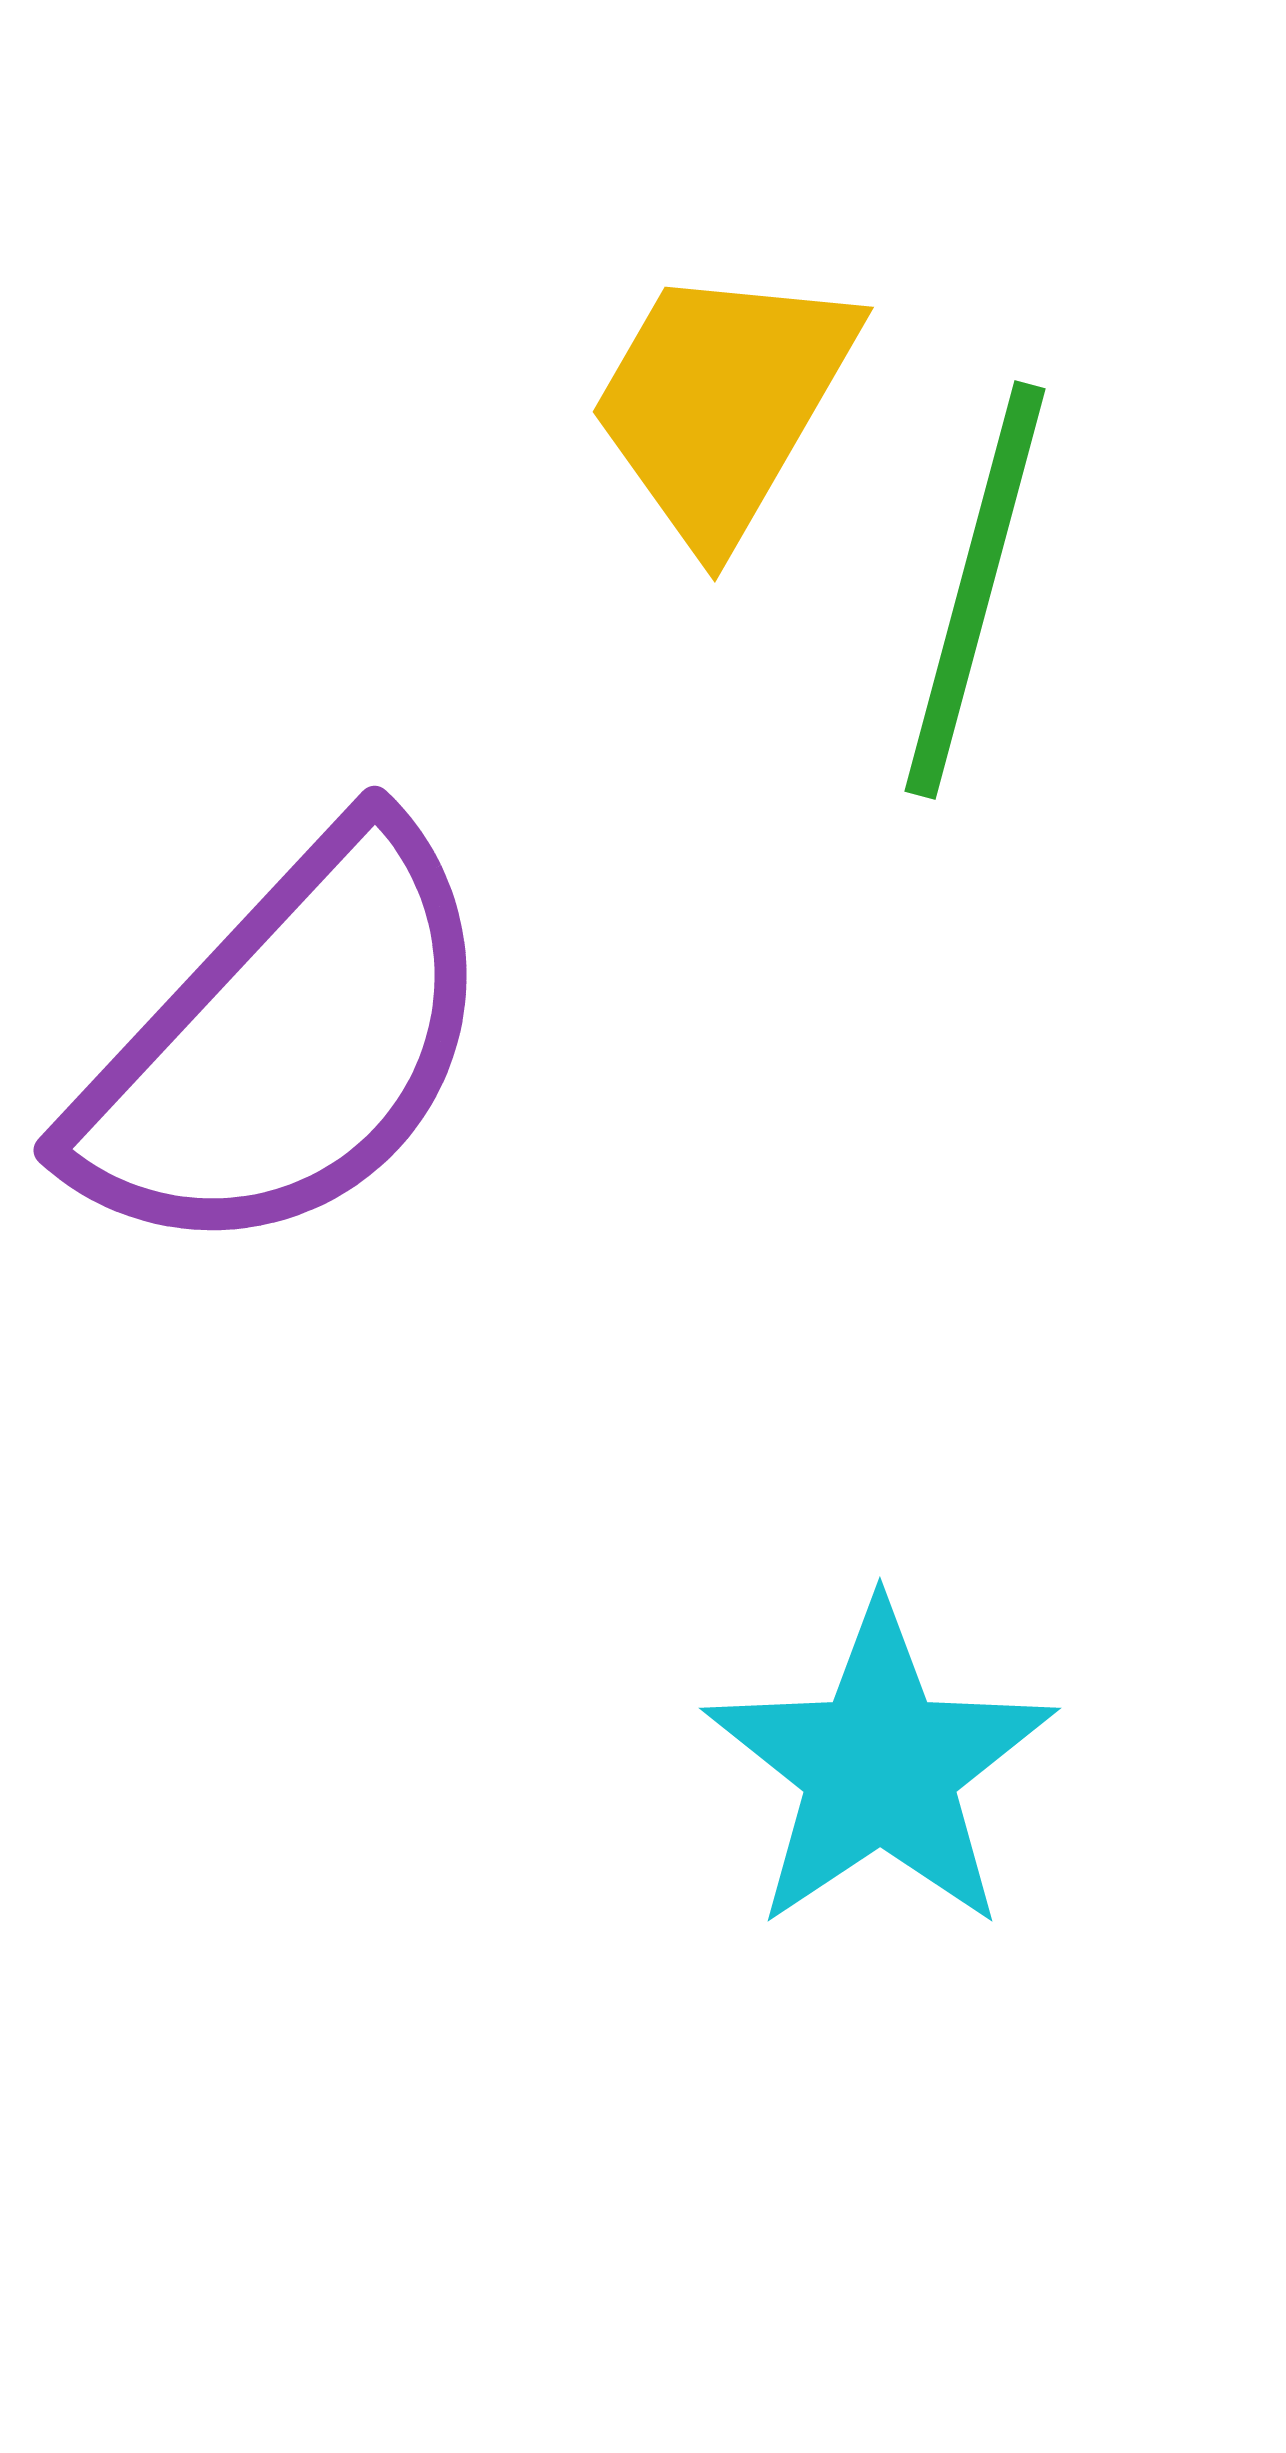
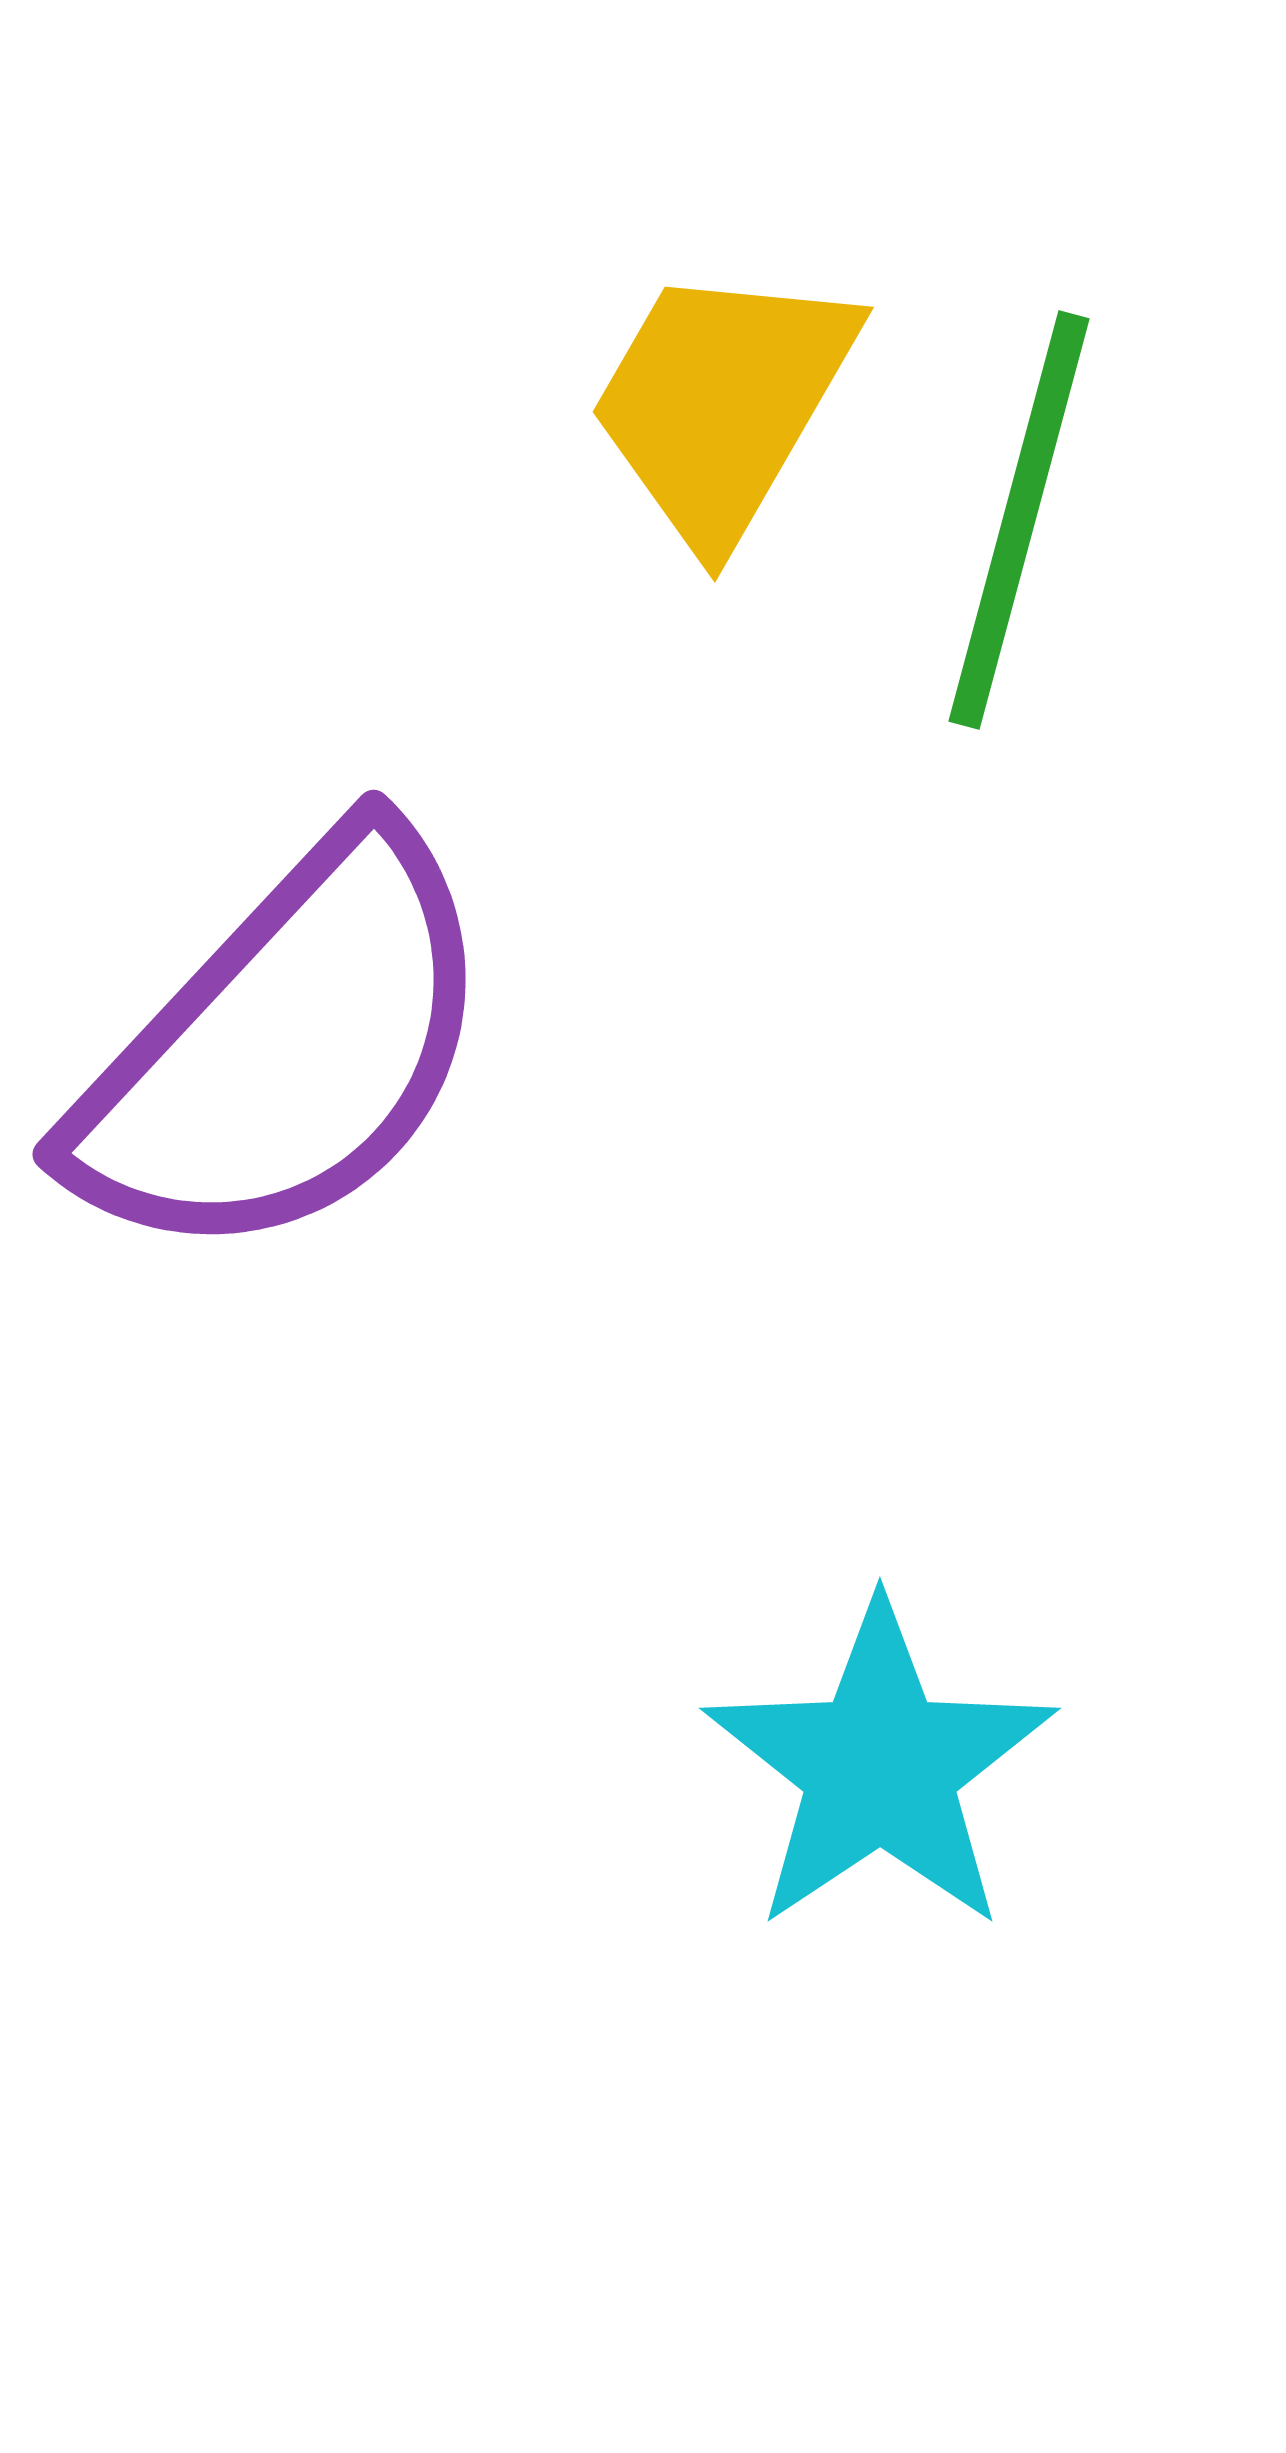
green line: moved 44 px right, 70 px up
purple semicircle: moved 1 px left, 4 px down
